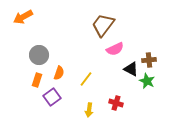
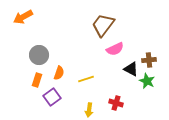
yellow line: rotated 35 degrees clockwise
